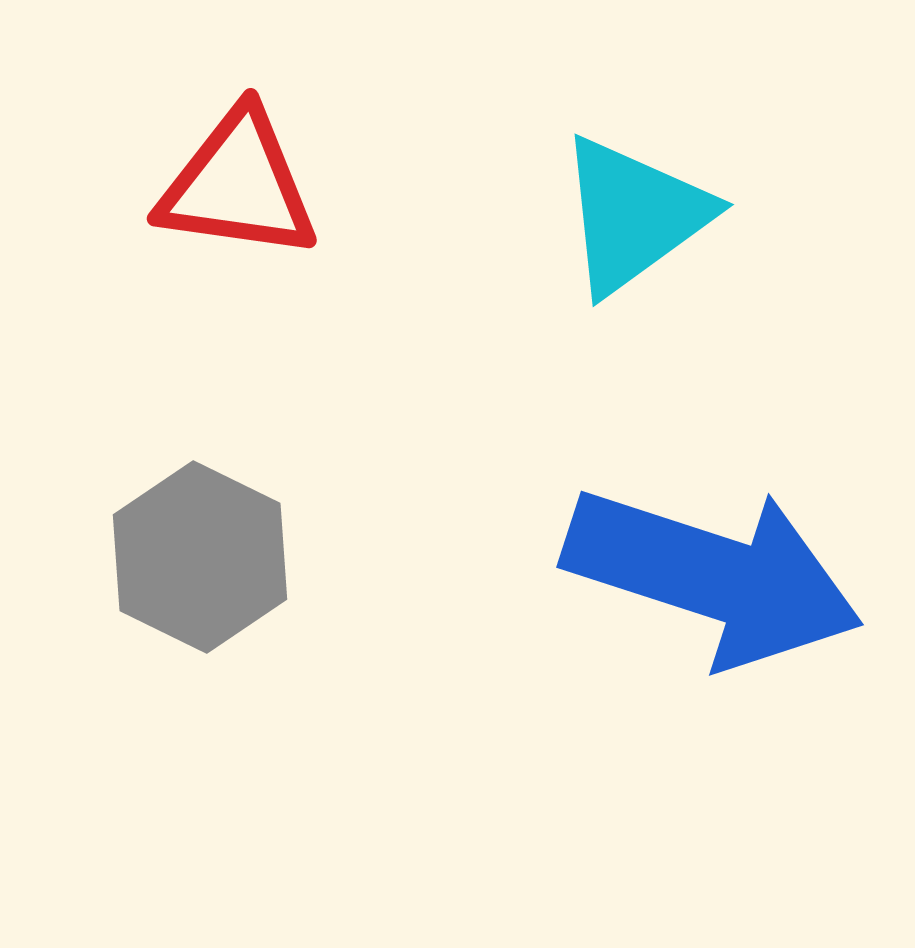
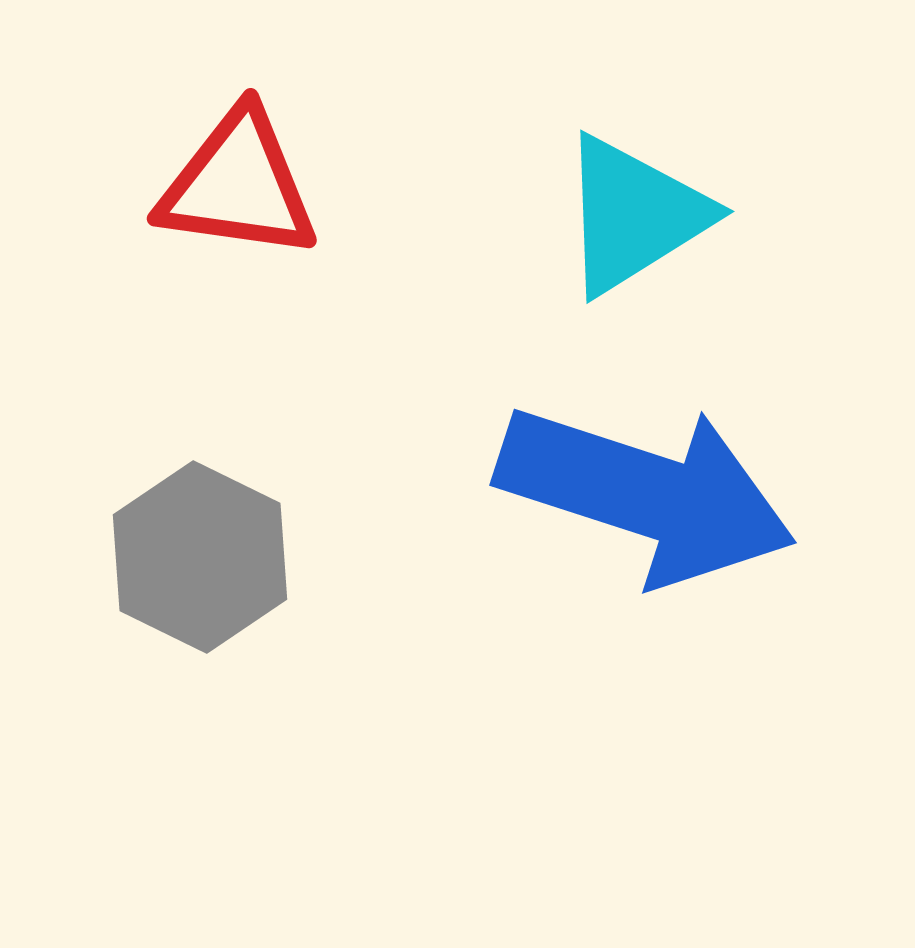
cyan triangle: rotated 4 degrees clockwise
blue arrow: moved 67 px left, 82 px up
